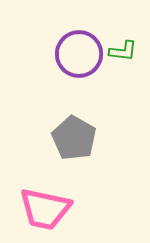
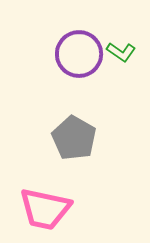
green L-shape: moved 2 px left, 1 px down; rotated 28 degrees clockwise
